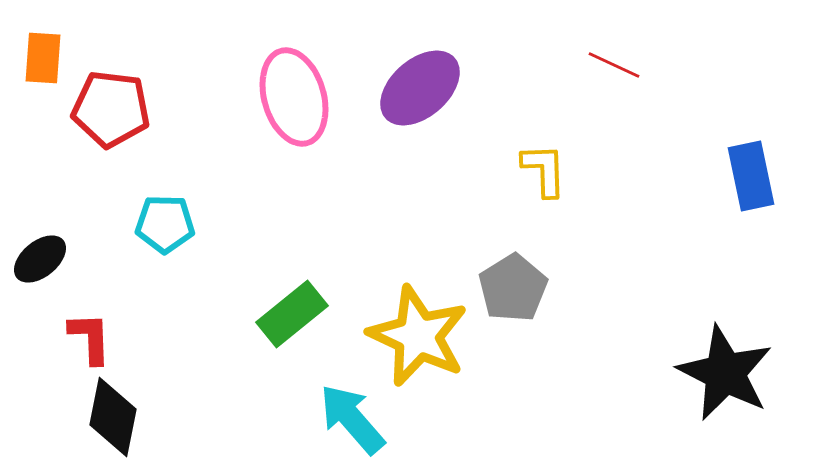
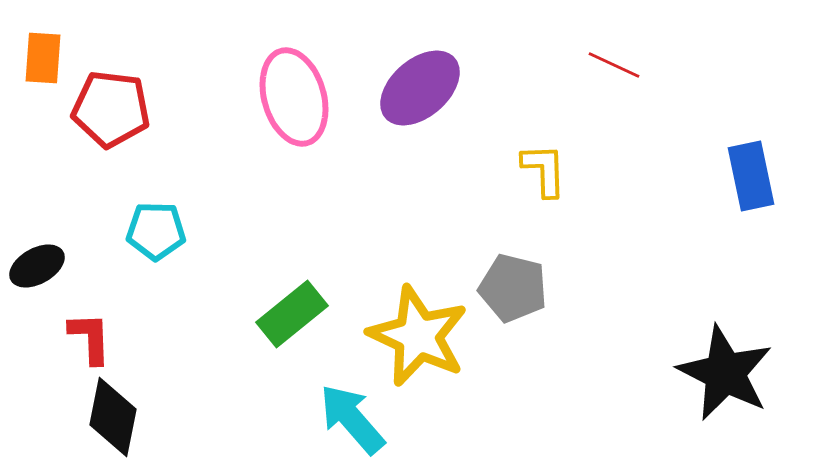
cyan pentagon: moved 9 px left, 7 px down
black ellipse: moved 3 px left, 7 px down; rotated 10 degrees clockwise
gray pentagon: rotated 26 degrees counterclockwise
